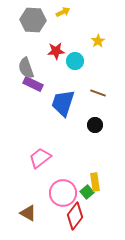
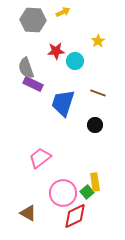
red diamond: rotated 28 degrees clockwise
